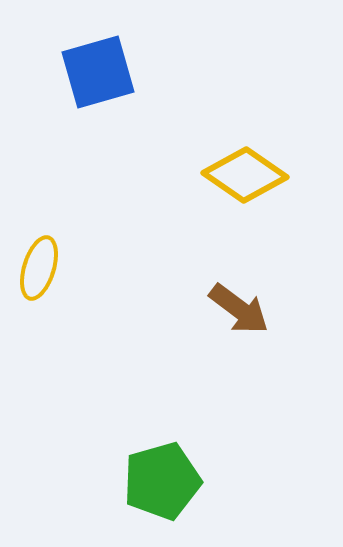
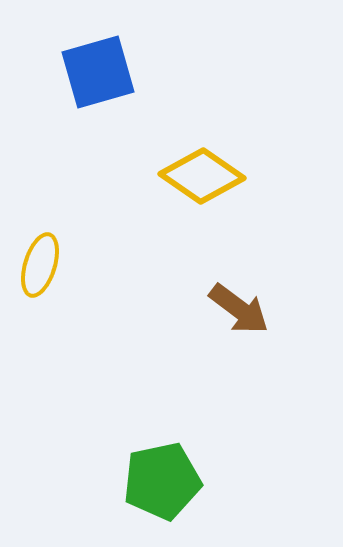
yellow diamond: moved 43 px left, 1 px down
yellow ellipse: moved 1 px right, 3 px up
green pentagon: rotated 4 degrees clockwise
